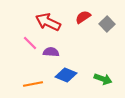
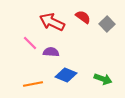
red semicircle: rotated 70 degrees clockwise
red arrow: moved 4 px right
